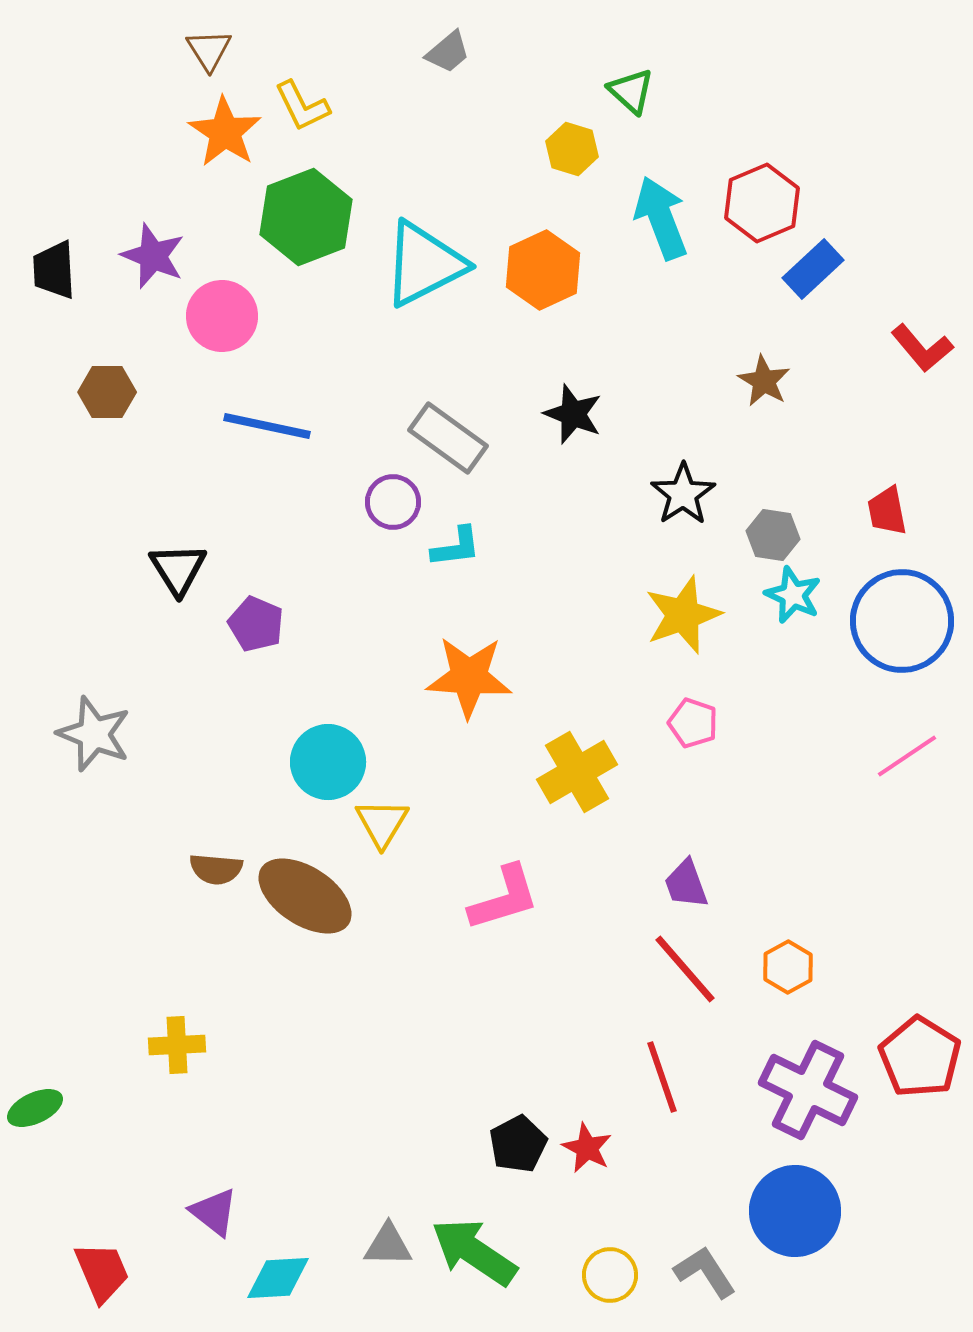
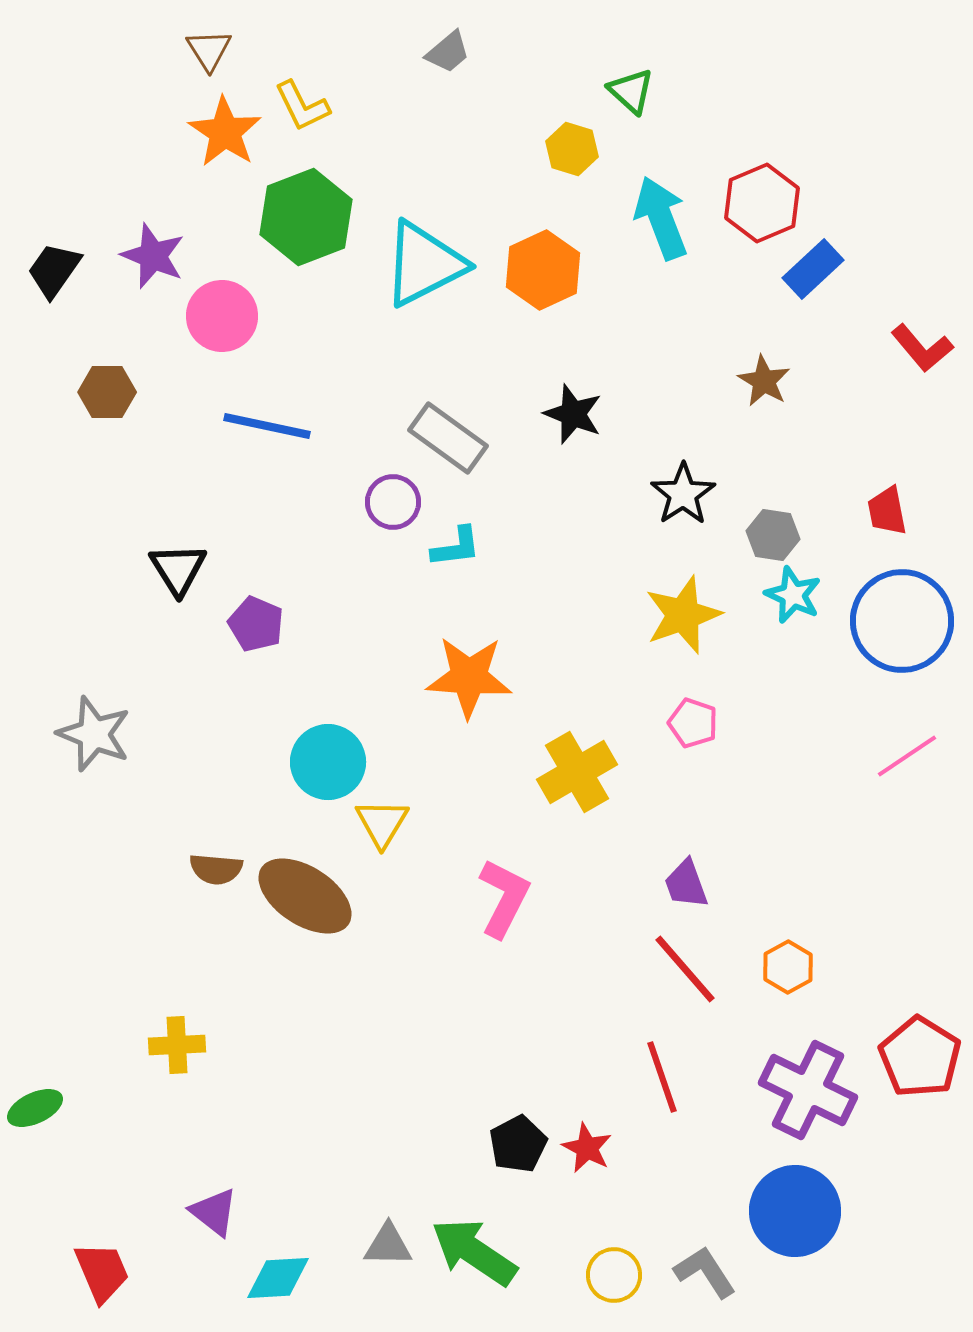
black trapezoid at (54, 270): rotated 38 degrees clockwise
pink L-shape at (504, 898): rotated 46 degrees counterclockwise
yellow circle at (610, 1275): moved 4 px right
